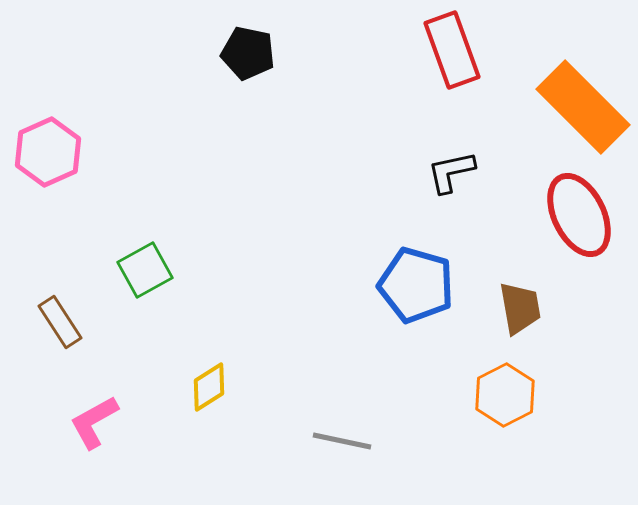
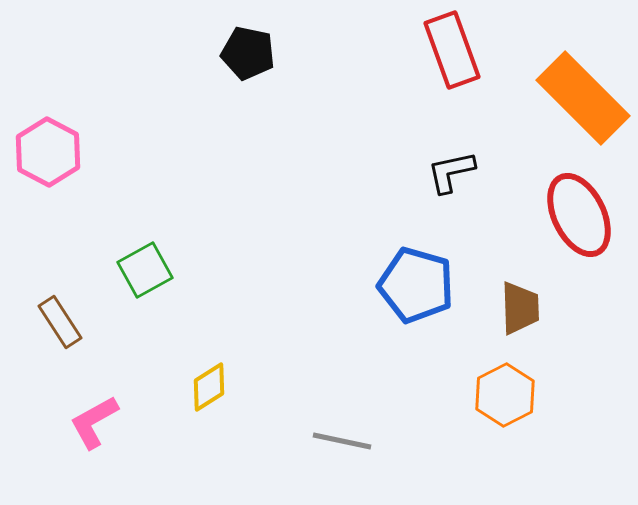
orange rectangle: moved 9 px up
pink hexagon: rotated 8 degrees counterclockwise
brown trapezoid: rotated 8 degrees clockwise
